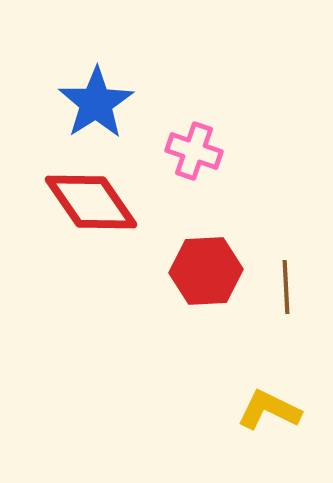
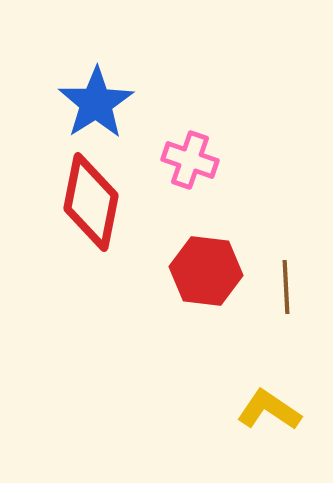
pink cross: moved 4 px left, 9 px down
red diamond: rotated 46 degrees clockwise
red hexagon: rotated 10 degrees clockwise
yellow L-shape: rotated 8 degrees clockwise
